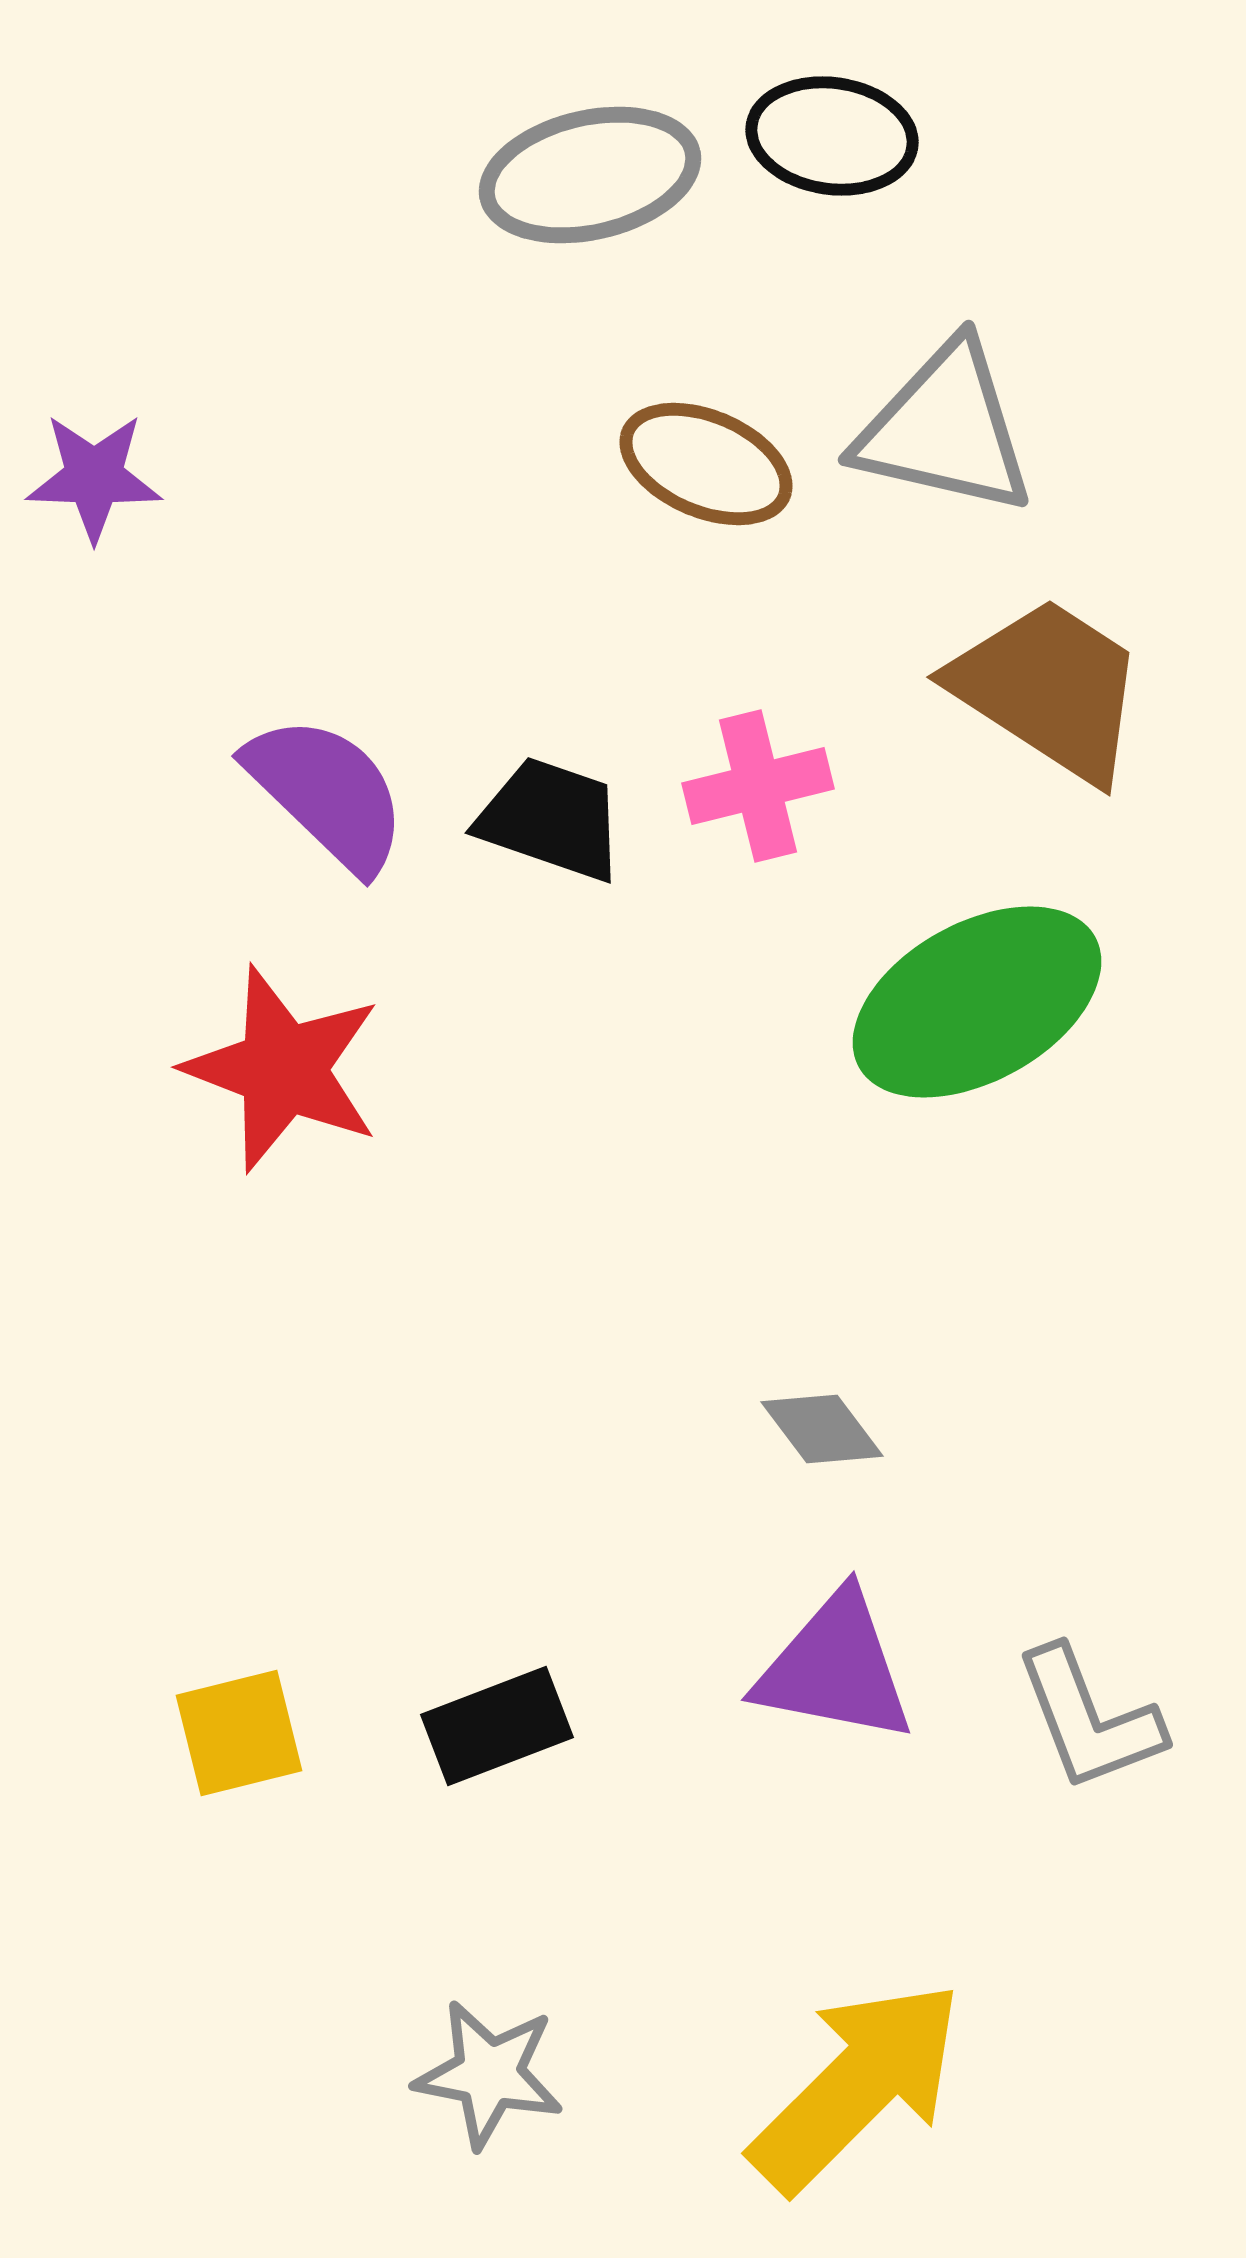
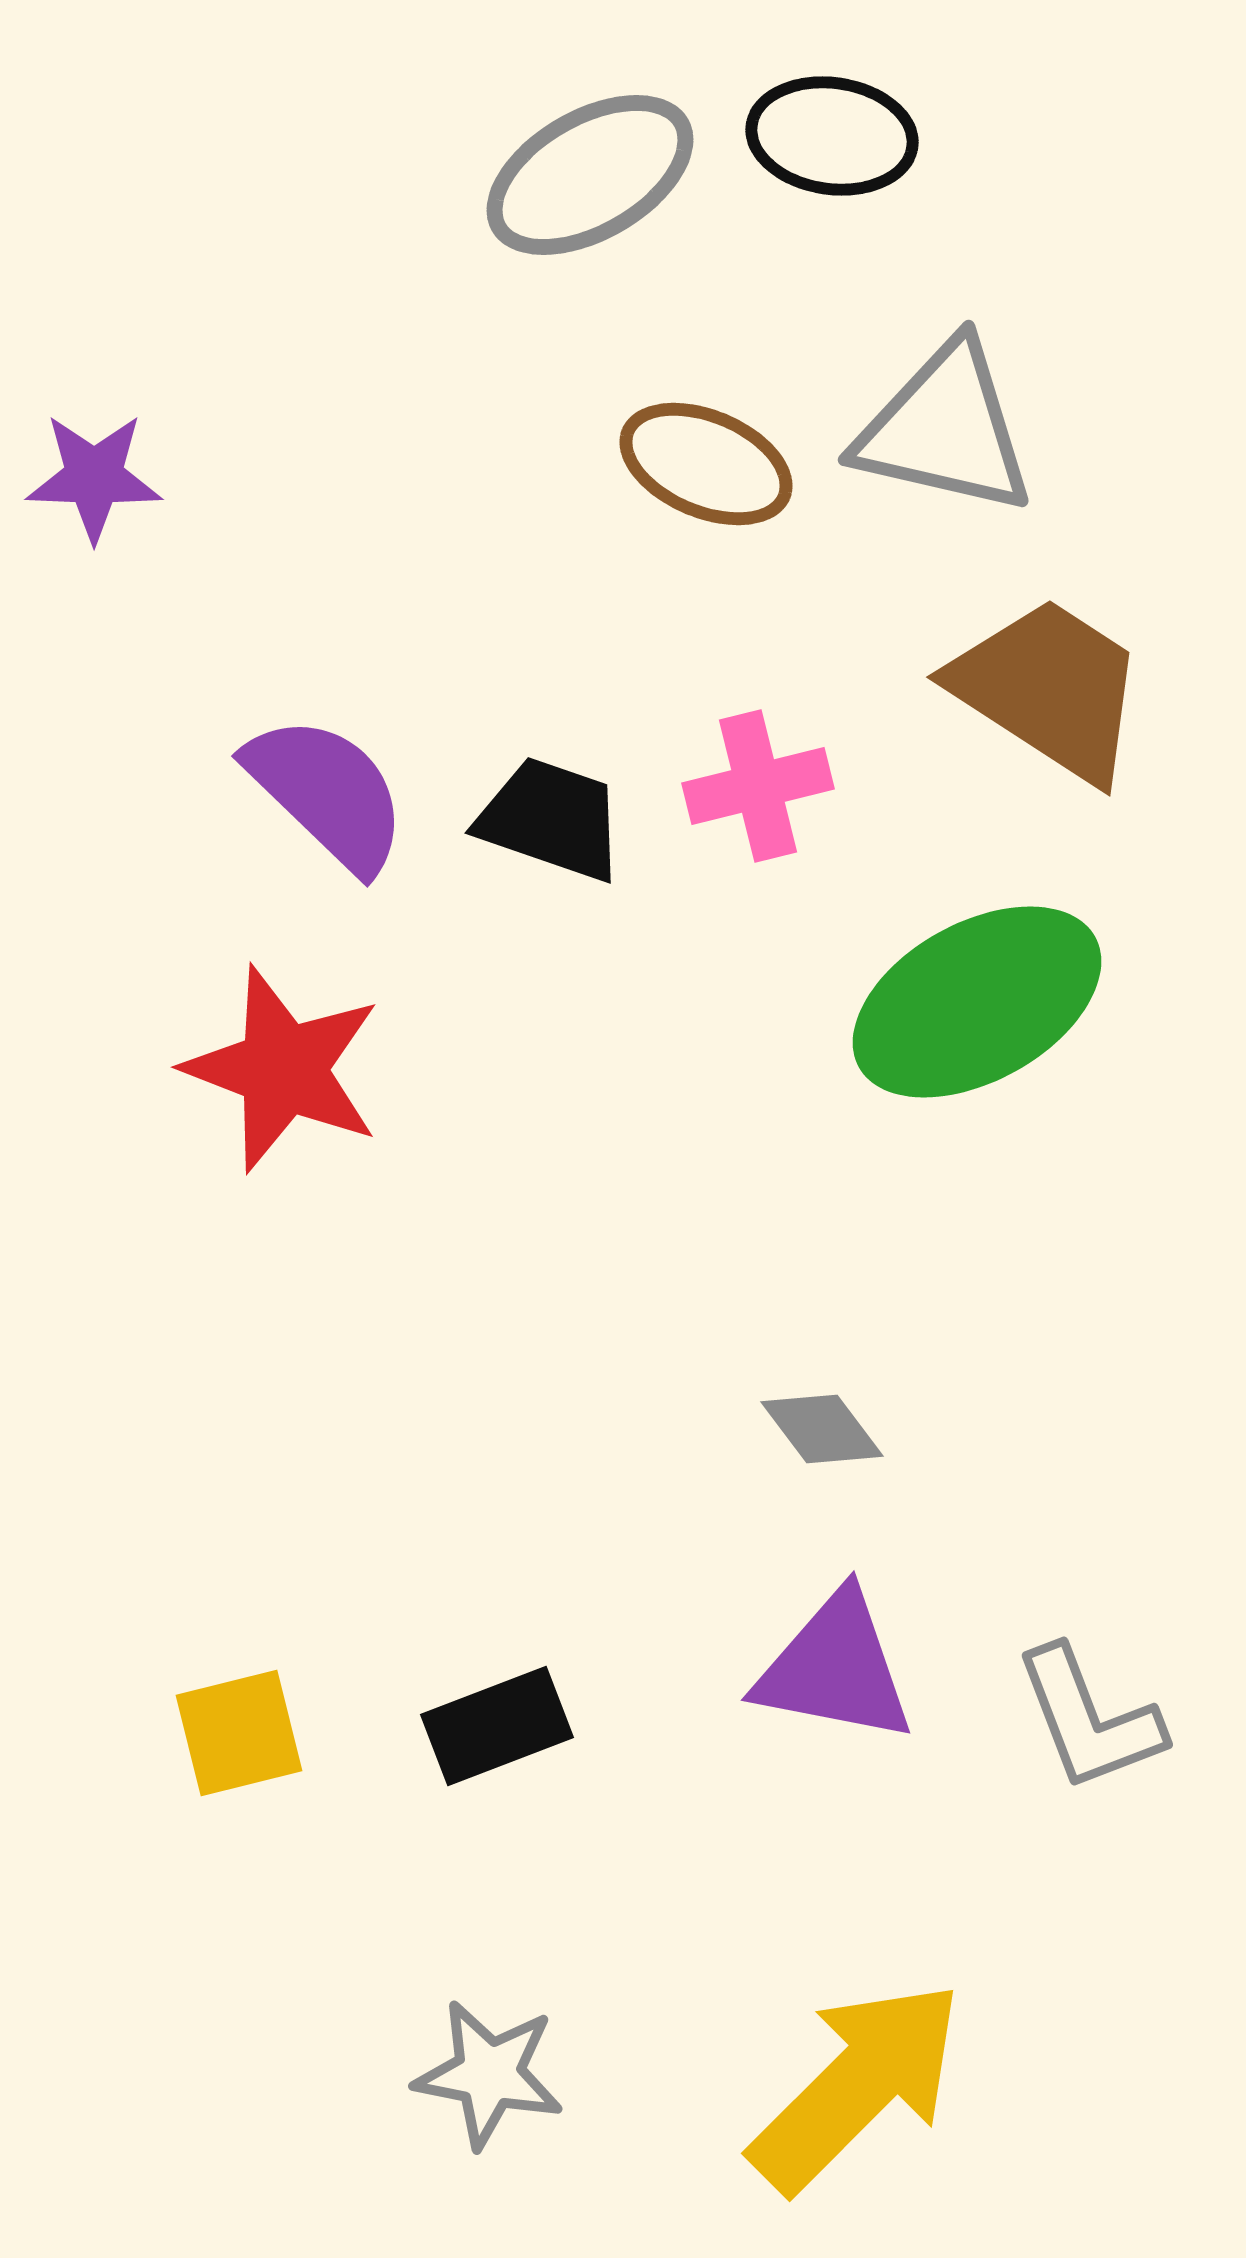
gray ellipse: rotated 17 degrees counterclockwise
